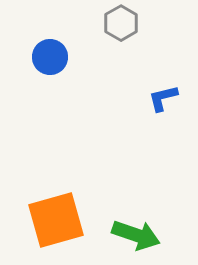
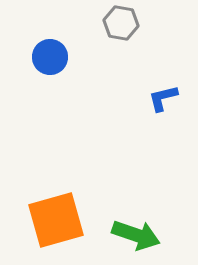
gray hexagon: rotated 20 degrees counterclockwise
